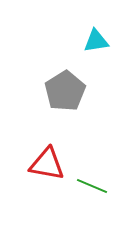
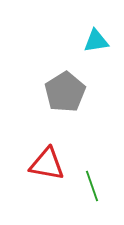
gray pentagon: moved 1 px down
green line: rotated 48 degrees clockwise
